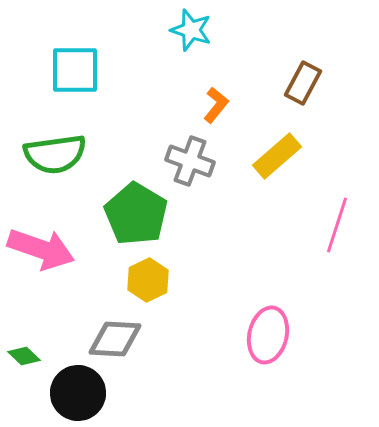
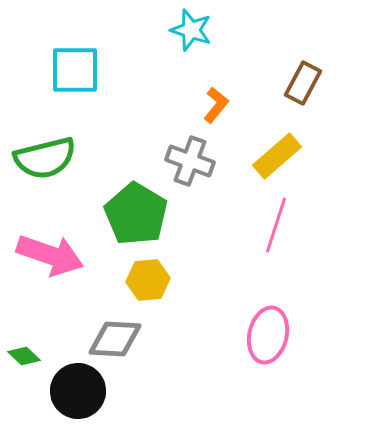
green semicircle: moved 10 px left, 4 px down; rotated 6 degrees counterclockwise
pink line: moved 61 px left
pink arrow: moved 9 px right, 6 px down
yellow hexagon: rotated 21 degrees clockwise
black circle: moved 2 px up
